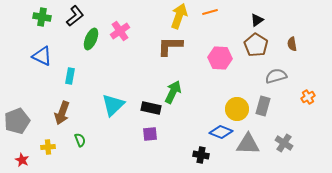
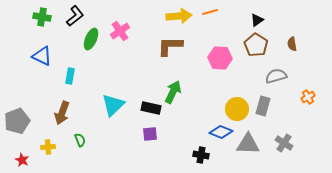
yellow arrow: rotated 65 degrees clockwise
